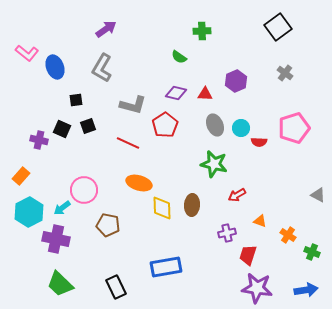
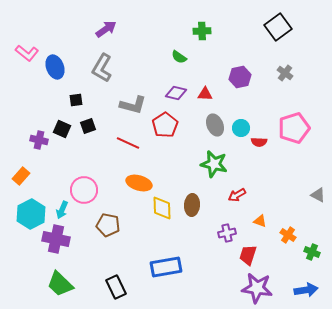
purple hexagon at (236, 81): moved 4 px right, 4 px up; rotated 10 degrees clockwise
cyan arrow at (62, 208): moved 2 px down; rotated 30 degrees counterclockwise
cyan hexagon at (29, 212): moved 2 px right, 2 px down
